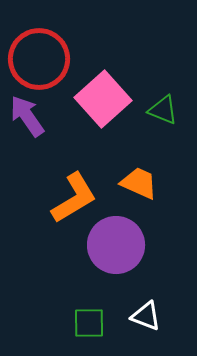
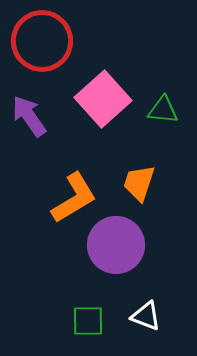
red circle: moved 3 px right, 18 px up
green triangle: rotated 16 degrees counterclockwise
purple arrow: moved 2 px right
orange trapezoid: rotated 96 degrees counterclockwise
green square: moved 1 px left, 2 px up
